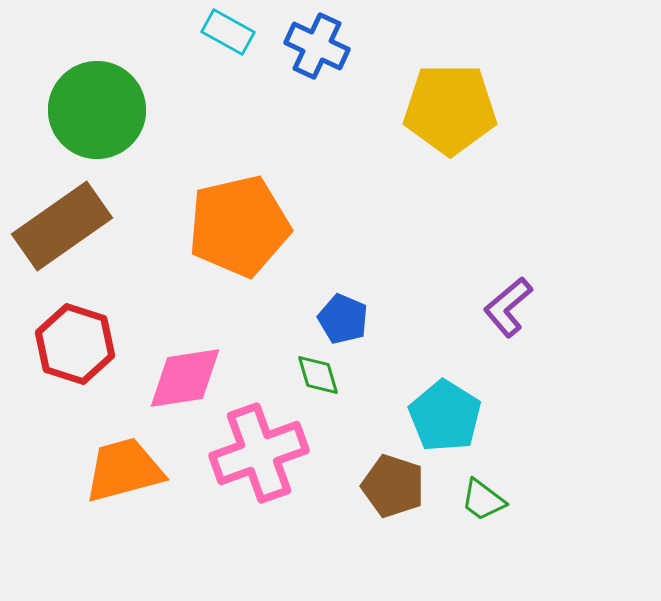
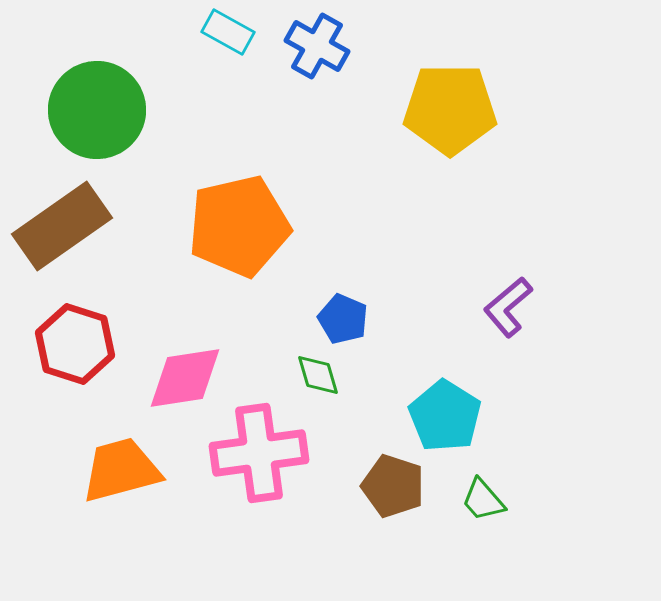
blue cross: rotated 4 degrees clockwise
pink cross: rotated 12 degrees clockwise
orange trapezoid: moved 3 px left
green trapezoid: rotated 12 degrees clockwise
